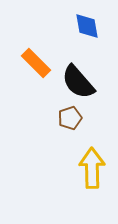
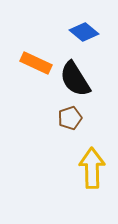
blue diamond: moved 3 px left, 6 px down; rotated 40 degrees counterclockwise
orange rectangle: rotated 20 degrees counterclockwise
black semicircle: moved 3 px left, 3 px up; rotated 9 degrees clockwise
